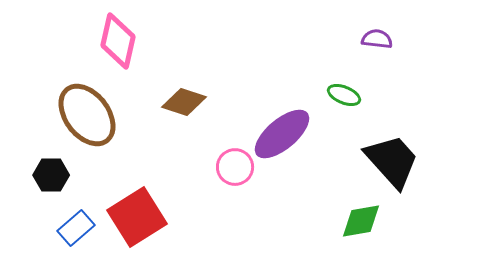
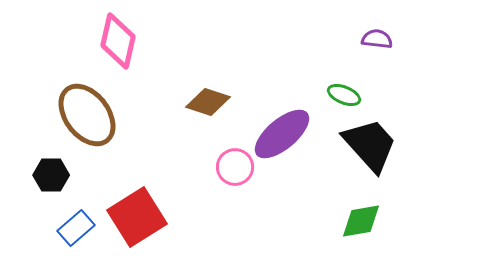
brown diamond: moved 24 px right
black trapezoid: moved 22 px left, 16 px up
